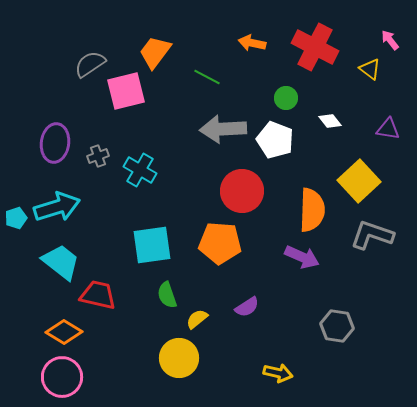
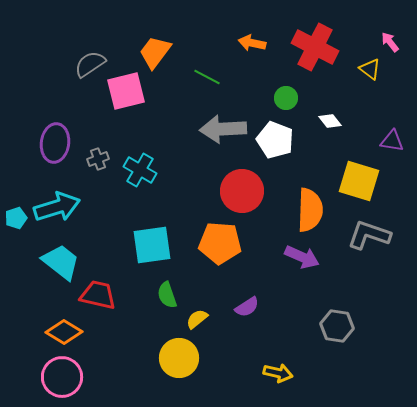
pink arrow: moved 2 px down
purple triangle: moved 4 px right, 12 px down
gray cross: moved 3 px down
yellow square: rotated 30 degrees counterclockwise
orange semicircle: moved 2 px left
gray L-shape: moved 3 px left
